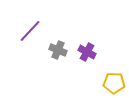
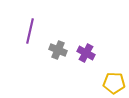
purple line: rotated 30 degrees counterclockwise
purple cross: moved 1 px left, 1 px down
